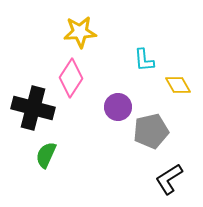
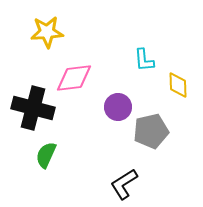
yellow star: moved 33 px left
pink diamond: moved 3 px right; rotated 51 degrees clockwise
yellow diamond: rotated 28 degrees clockwise
black L-shape: moved 45 px left, 5 px down
